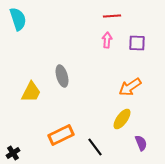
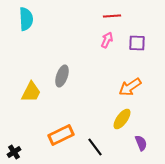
cyan semicircle: moved 8 px right; rotated 15 degrees clockwise
pink arrow: rotated 21 degrees clockwise
gray ellipse: rotated 35 degrees clockwise
black cross: moved 1 px right, 1 px up
